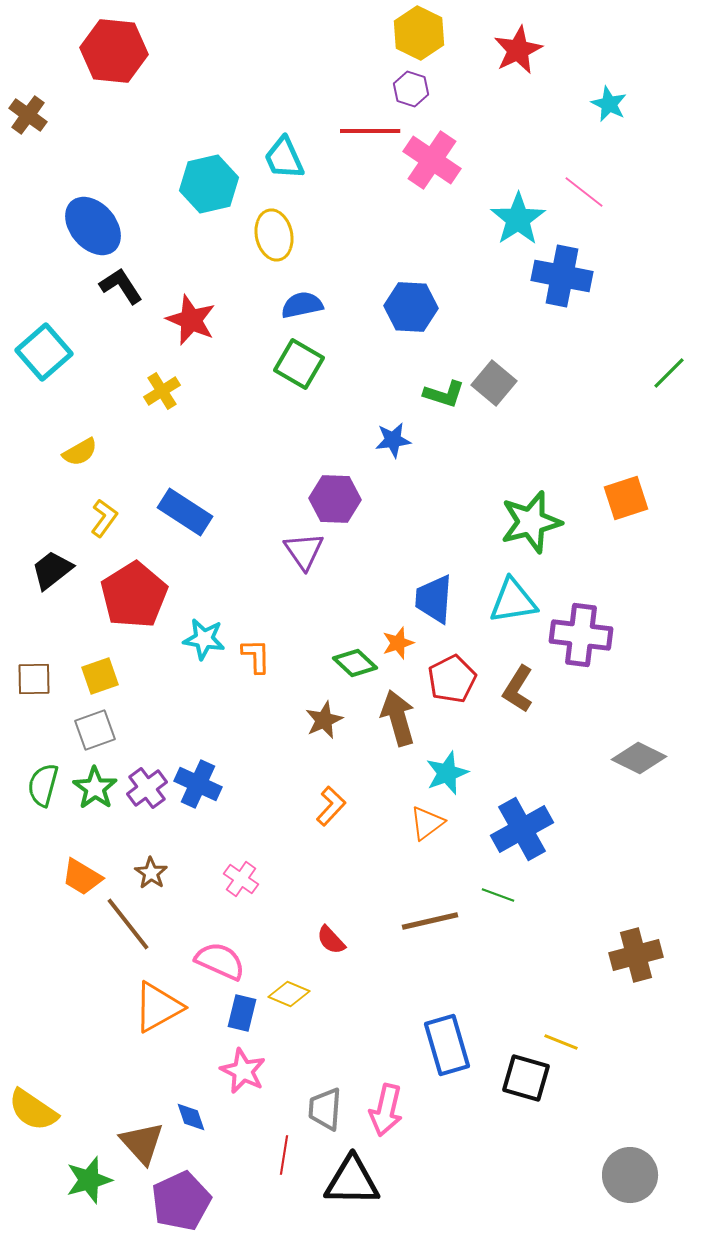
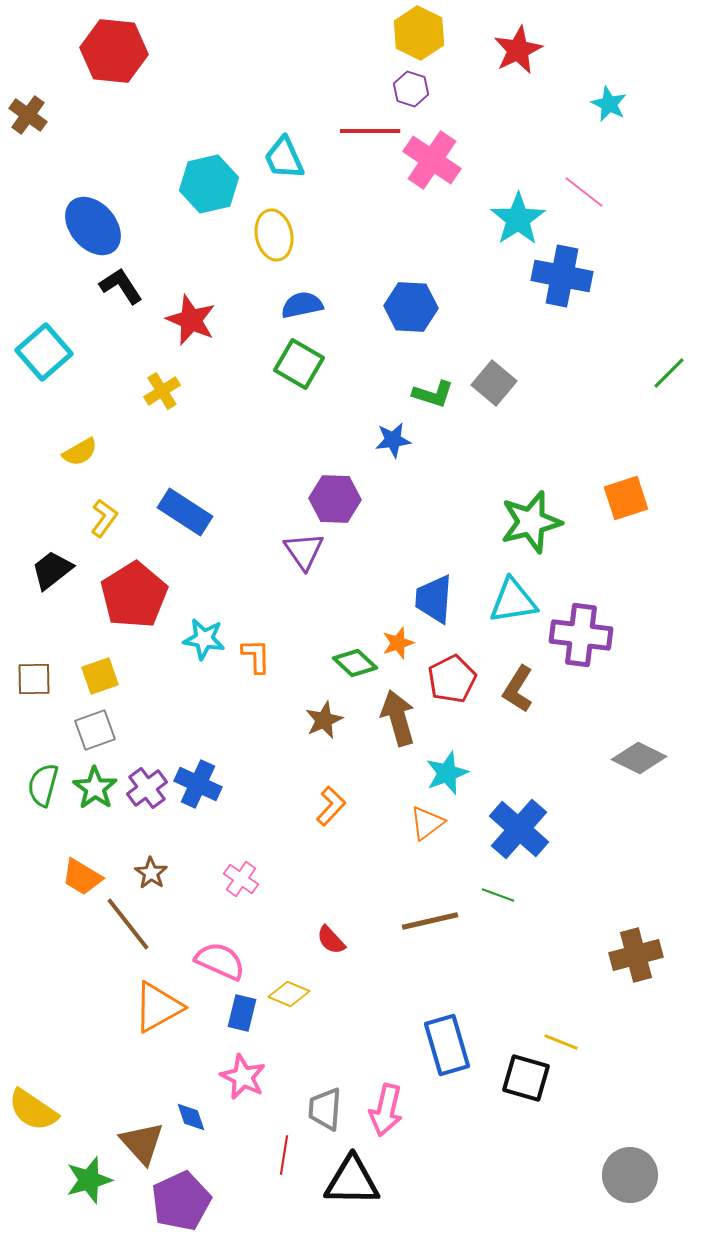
green L-shape at (444, 394): moved 11 px left
blue cross at (522, 829): moved 3 px left; rotated 20 degrees counterclockwise
pink star at (243, 1071): moved 6 px down
